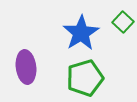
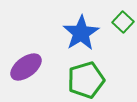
purple ellipse: rotated 60 degrees clockwise
green pentagon: moved 1 px right, 2 px down
